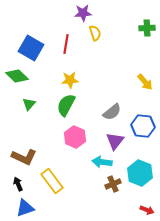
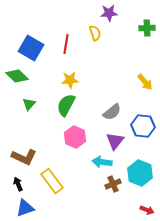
purple star: moved 26 px right
